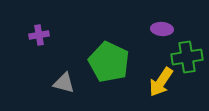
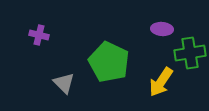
purple cross: rotated 24 degrees clockwise
green cross: moved 3 px right, 4 px up
gray triangle: rotated 30 degrees clockwise
